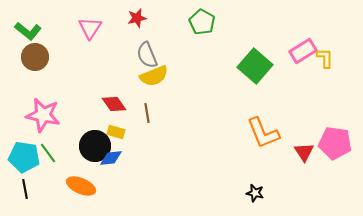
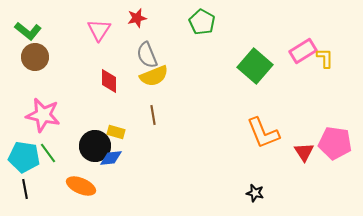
pink triangle: moved 9 px right, 2 px down
red diamond: moved 5 px left, 23 px up; rotated 35 degrees clockwise
brown line: moved 6 px right, 2 px down
